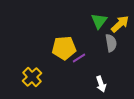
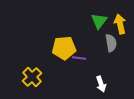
yellow arrow: rotated 60 degrees counterclockwise
purple line: rotated 40 degrees clockwise
